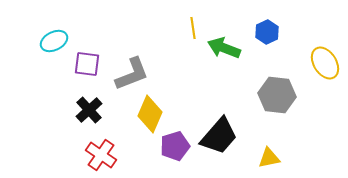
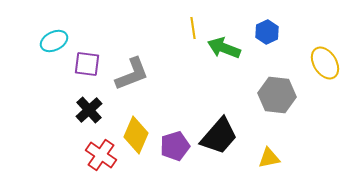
yellow diamond: moved 14 px left, 21 px down
